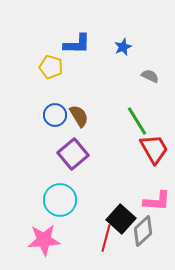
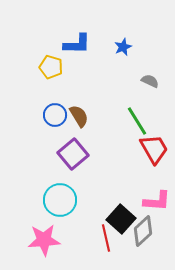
gray semicircle: moved 5 px down
red line: rotated 28 degrees counterclockwise
